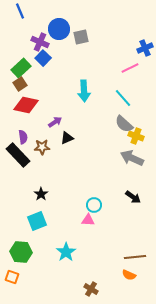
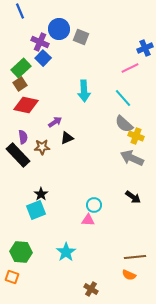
gray square: rotated 35 degrees clockwise
cyan square: moved 1 px left, 11 px up
